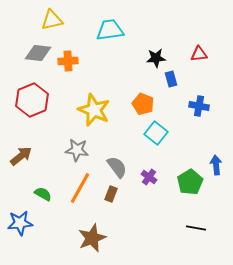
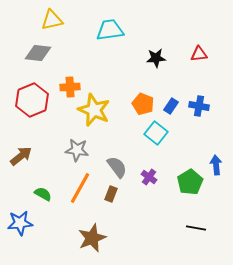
orange cross: moved 2 px right, 26 px down
blue rectangle: moved 27 px down; rotated 49 degrees clockwise
